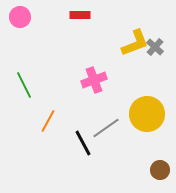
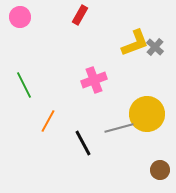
red rectangle: rotated 60 degrees counterclockwise
gray line: moved 13 px right; rotated 20 degrees clockwise
